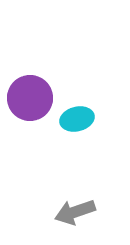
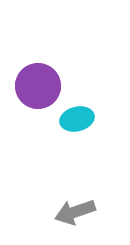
purple circle: moved 8 px right, 12 px up
